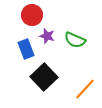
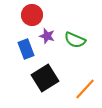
black square: moved 1 px right, 1 px down; rotated 12 degrees clockwise
